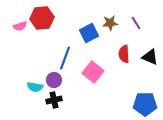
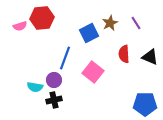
brown star: rotated 21 degrees counterclockwise
